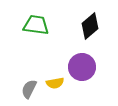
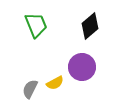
green trapezoid: rotated 60 degrees clockwise
yellow semicircle: rotated 18 degrees counterclockwise
gray semicircle: moved 1 px right
